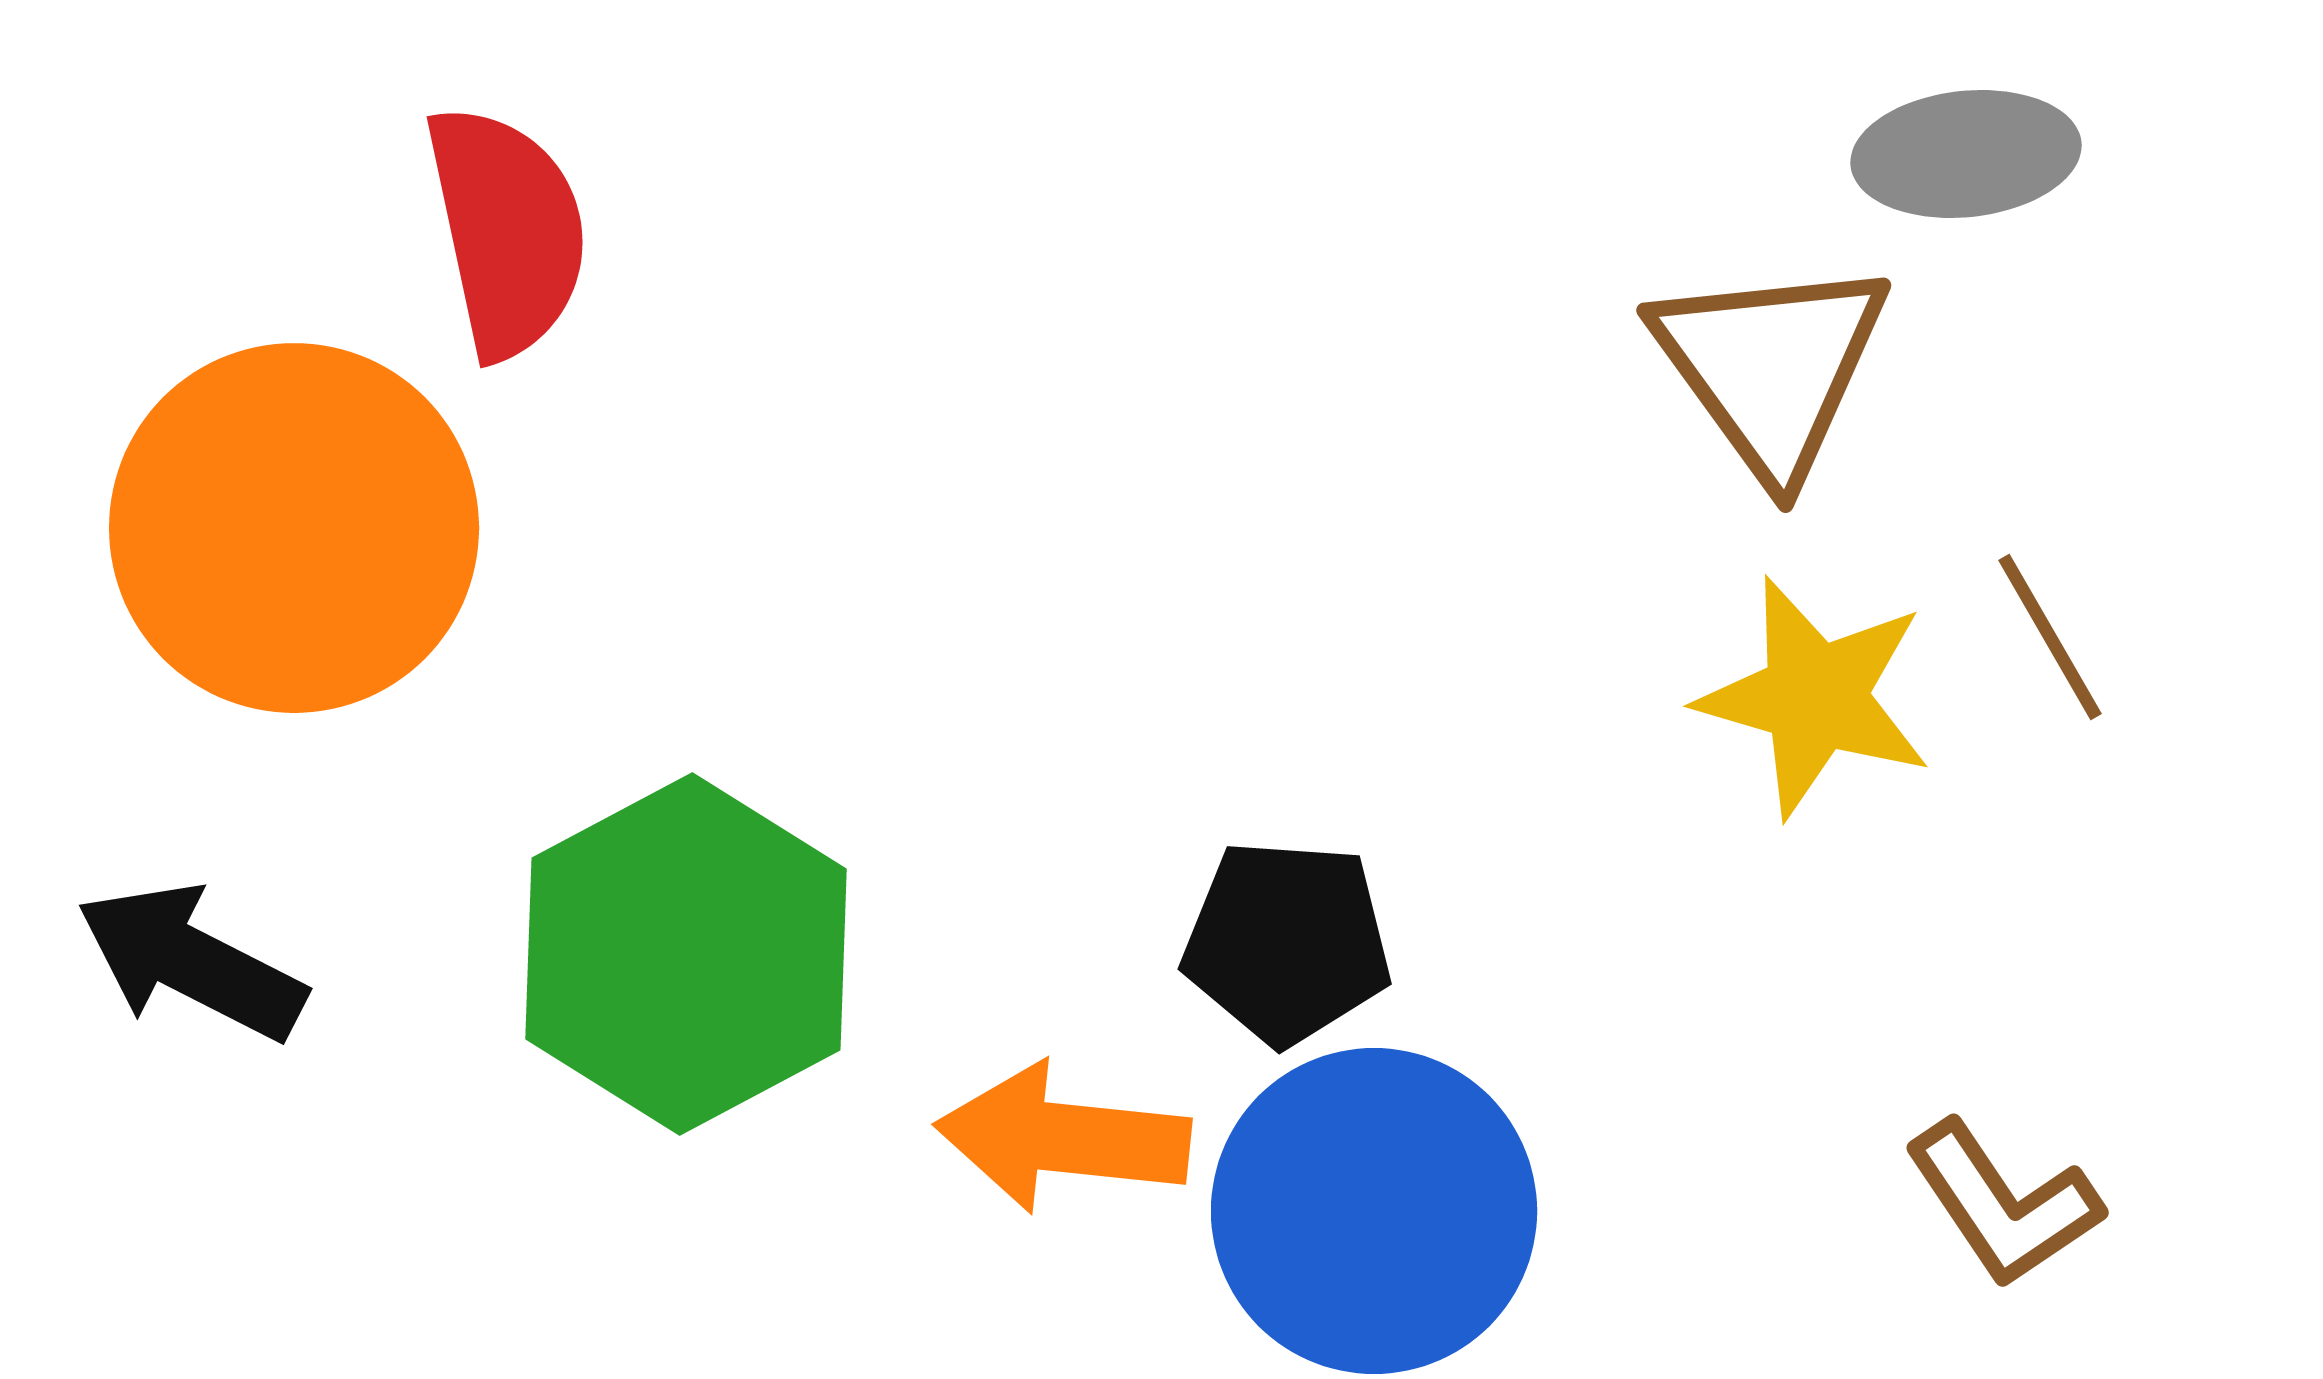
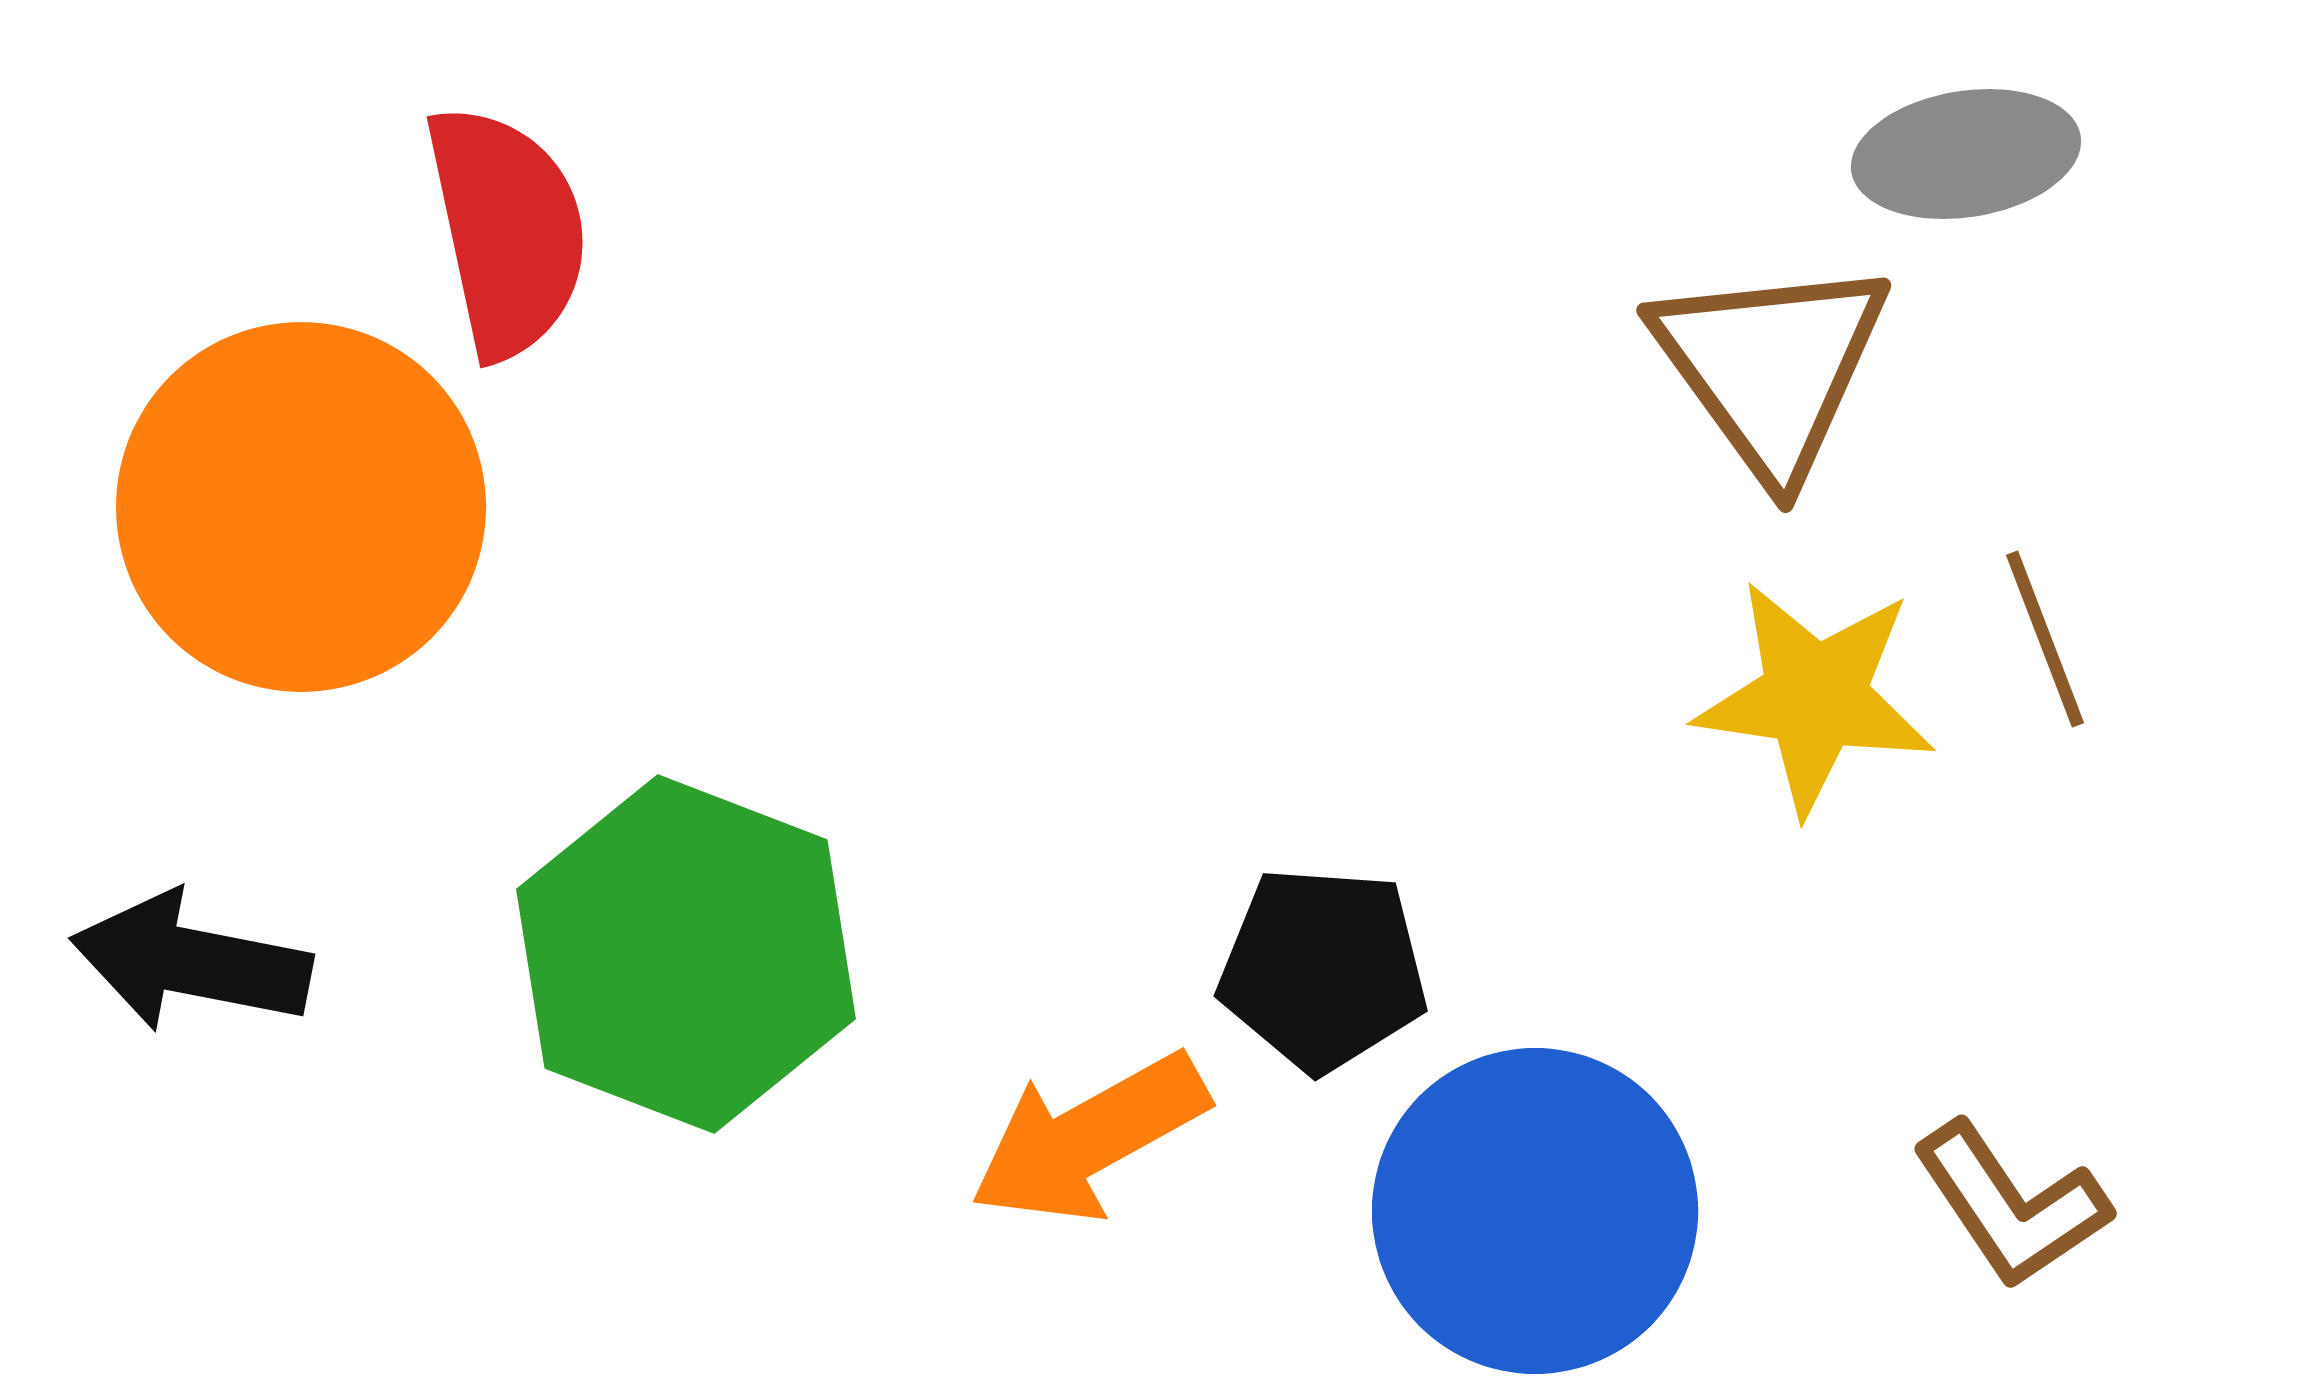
gray ellipse: rotated 3 degrees counterclockwise
orange circle: moved 7 px right, 21 px up
brown line: moved 5 px left, 2 px down; rotated 9 degrees clockwise
yellow star: rotated 8 degrees counterclockwise
black pentagon: moved 36 px right, 27 px down
green hexagon: rotated 11 degrees counterclockwise
black arrow: rotated 16 degrees counterclockwise
orange arrow: moved 26 px right; rotated 35 degrees counterclockwise
brown L-shape: moved 8 px right, 1 px down
blue circle: moved 161 px right
